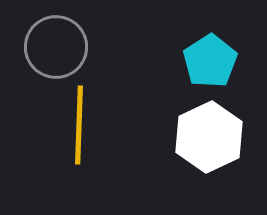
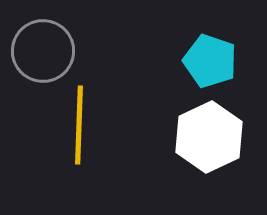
gray circle: moved 13 px left, 4 px down
cyan pentagon: rotated 20 degrees counterclockwise
